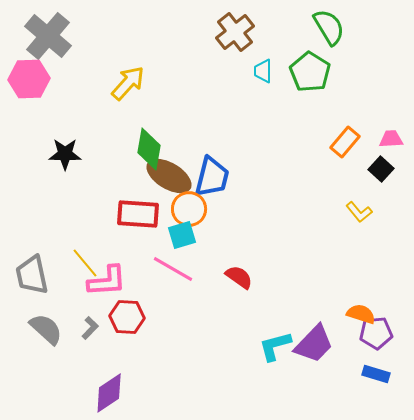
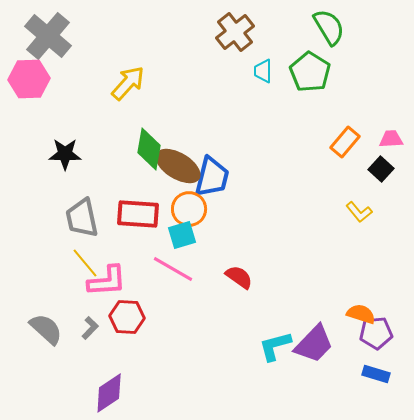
brown ellipse: moved 9 px right, 10 px up
gray trapezoid: moved 50 px right, 57 px up
